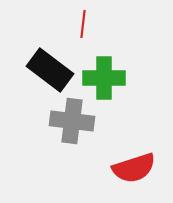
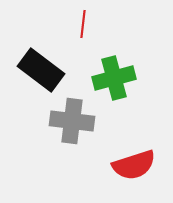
black rectangle: moved 9 px left
green cross: moved 10 px right; rotated 15 degrees counterclockwise
red semicircle: moved 3 px up
